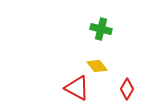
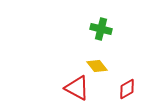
red diamond: rotated 30 degrees clockwise
